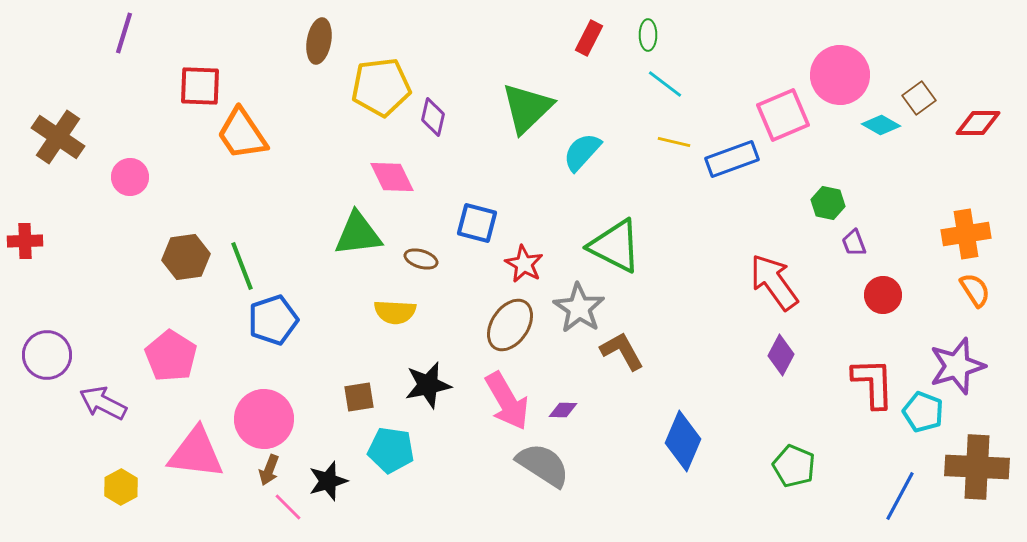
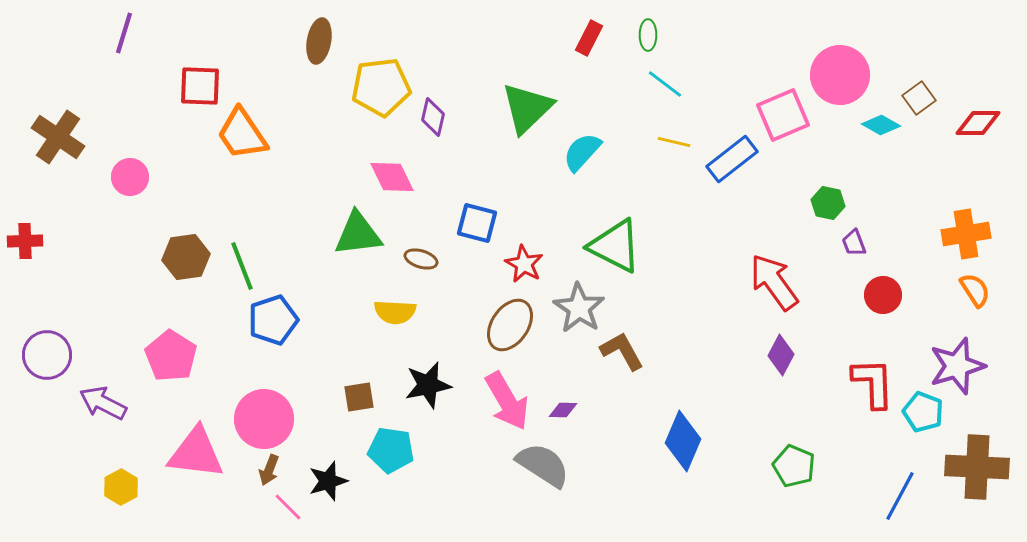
blue rectangle at (732, 159): rotated 18 degrees counterclockwise
